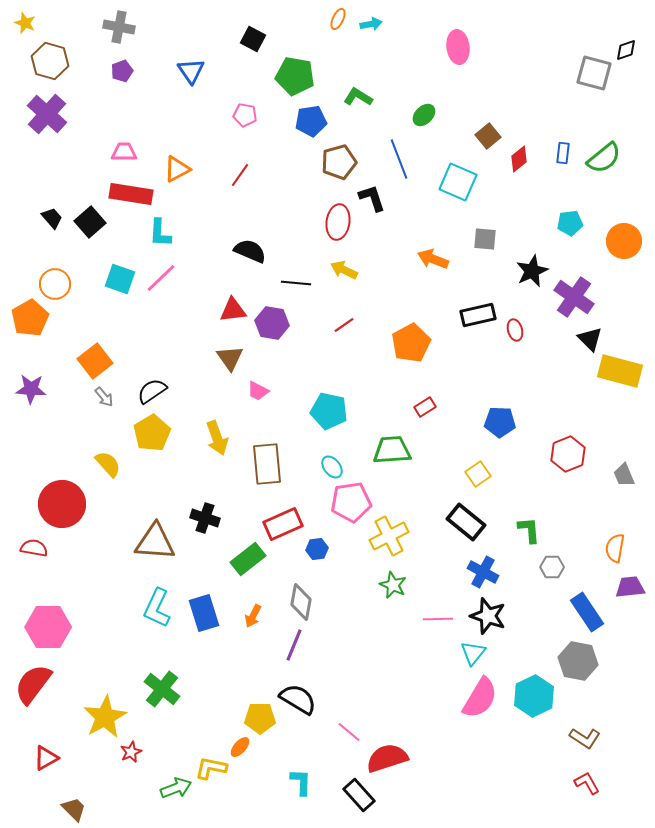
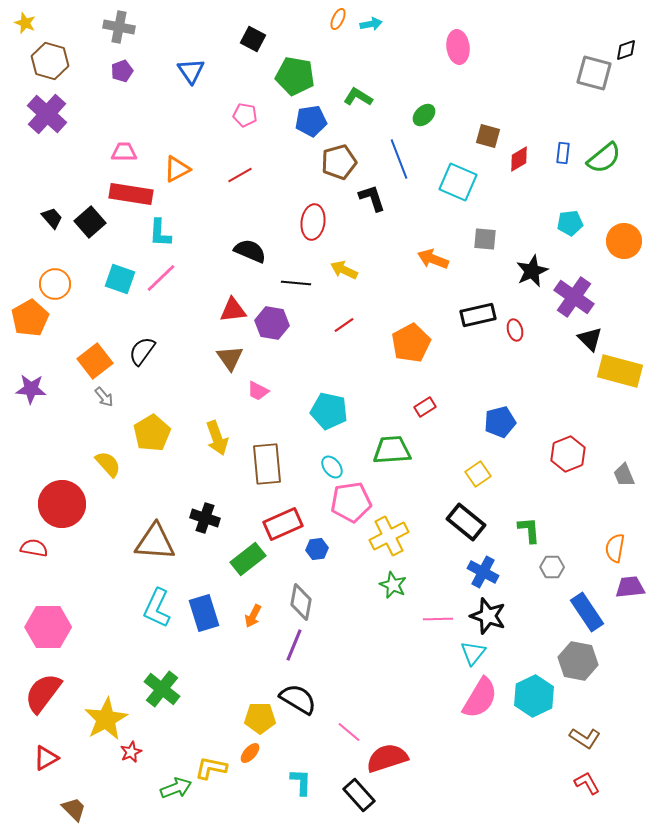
brown square at (488, 136): rotated 35 degrees counterclockwise
red diamond at (519, 159): rotated 8 degrees clockwise
red line at (240, 175): rotated 25 degrees clockwise
red ellipse at (338, 222): moved 25 px left
black semicircle at (152, 391): moved 10 px left, 40 px up; rotated 20 degrees counterclockwise
blue pentagon at (500, 422): rotated 16 degrees counterclockwise
red semicircle at (33, 684): moved 10 px right, 9 px down
yellow star at (105, 717): moved 1 px right, 2 px down
orange ellipse at (240, 747): moved 10 px right, 6 px down
